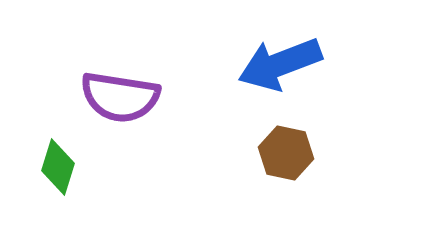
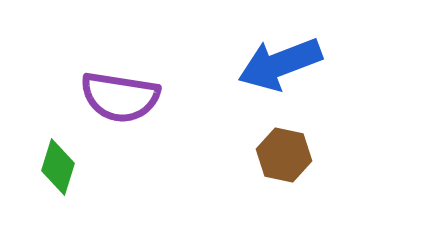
brown hexagon: moved 2 px left, 2 px down
